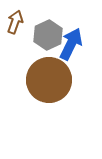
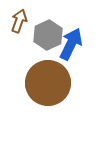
brown arrow: moved 4 px right, 1 px up
brown circle: moved 1 px left, 3 px down
